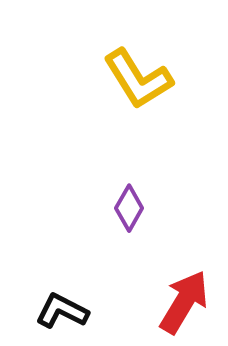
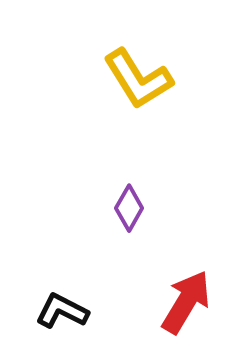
red arrow: moved 2 px right
